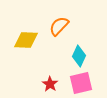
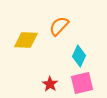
pink square: moved 1 px right
